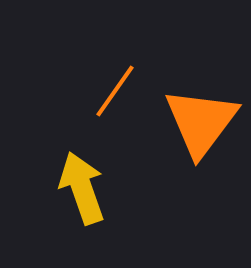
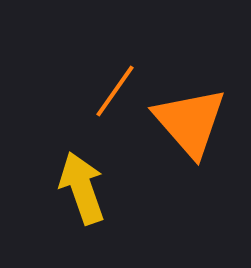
orange triangle: moved 11 px left; rotated 18 degrees counterclockwise
